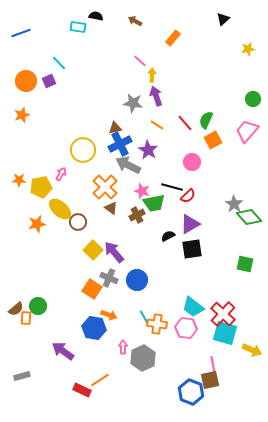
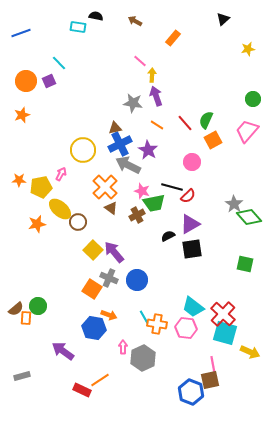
yellow arrow at (252, 350): moved 2 px left, 2 px down
